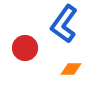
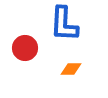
blue L-shape: rotated 33 degrees counterclockwise
